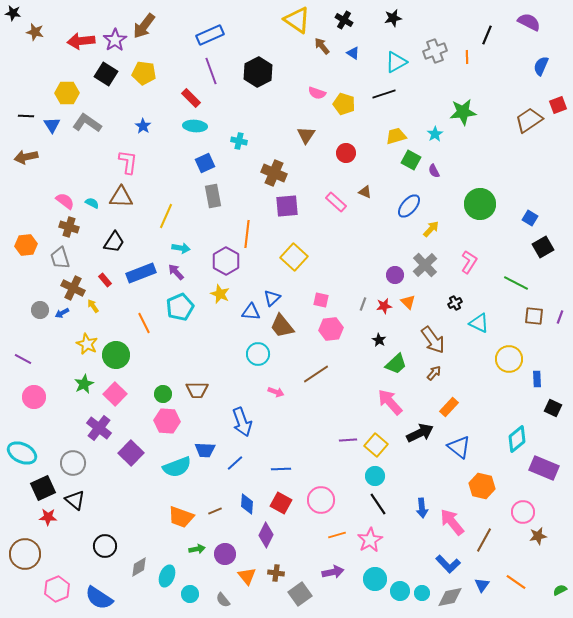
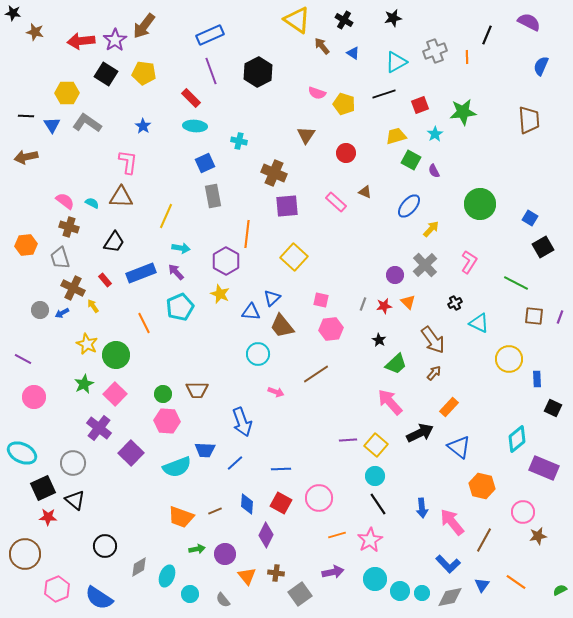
red square at (558, 105): moved 138 px left
brown trapezoid at (529, 120): rotated 120 degrees clockwise
pink circle at (321, 500): moved 2 px left, 2 px up
